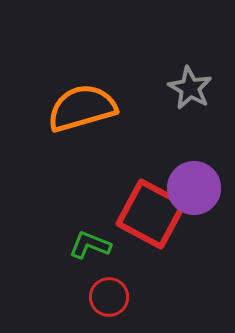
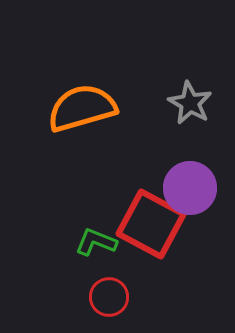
gray star: moved 15 px down
purple circle: moved 4 px left
red square: moved 10 px down
green L-shape: moved 6 px right, 3 px up
